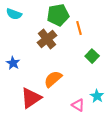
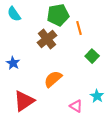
cyan semicircle: rotated 35 degrees clockwise
red triangle: moved 7 px left, 3 px down
pink triangle: moved 2 px left, 1 px down
